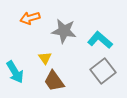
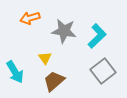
cyan L-shape: moved 3 px left, 4 px up; rotated 95 degrees clockwise
brown trapezoid: rotated 85 degrees clockwise
